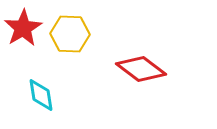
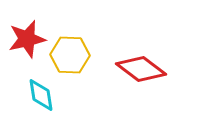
red star: moved 4 px right, 11 px down; rotated 18 degrees clockwise
yellow hexagon: moved 21 px down
